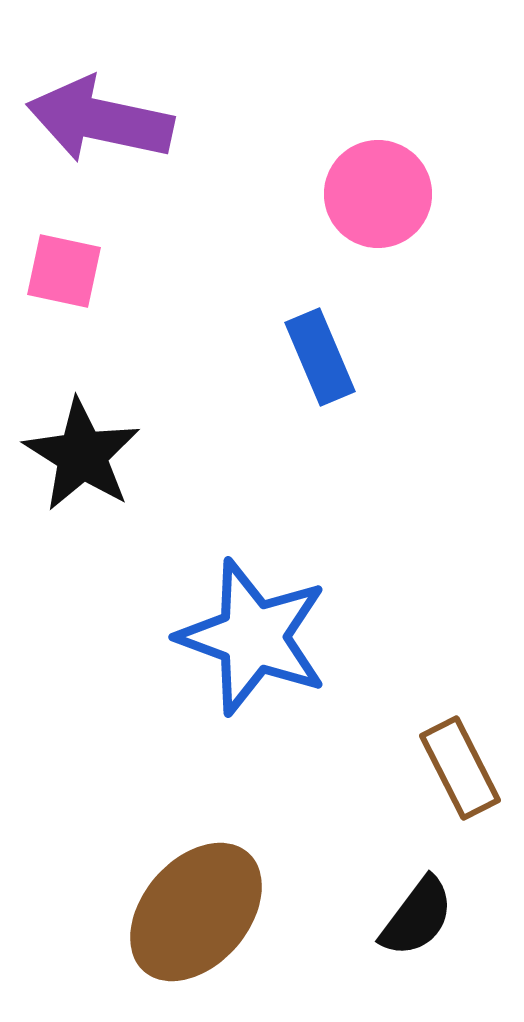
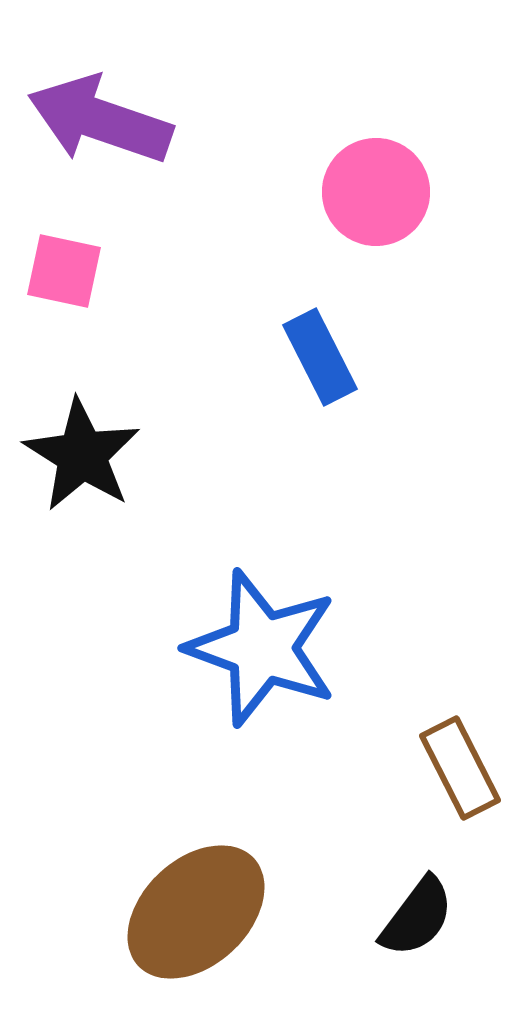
purple arrow: rotated 7 degrees clockwise
pink circle: moved 2 px left, 2 px up
blue rectangle: rotated 4 degrees counterclockwise
blue star: moved 9 px right, 11 px down
brown ellipse: rotated 6 degrees clockwise
